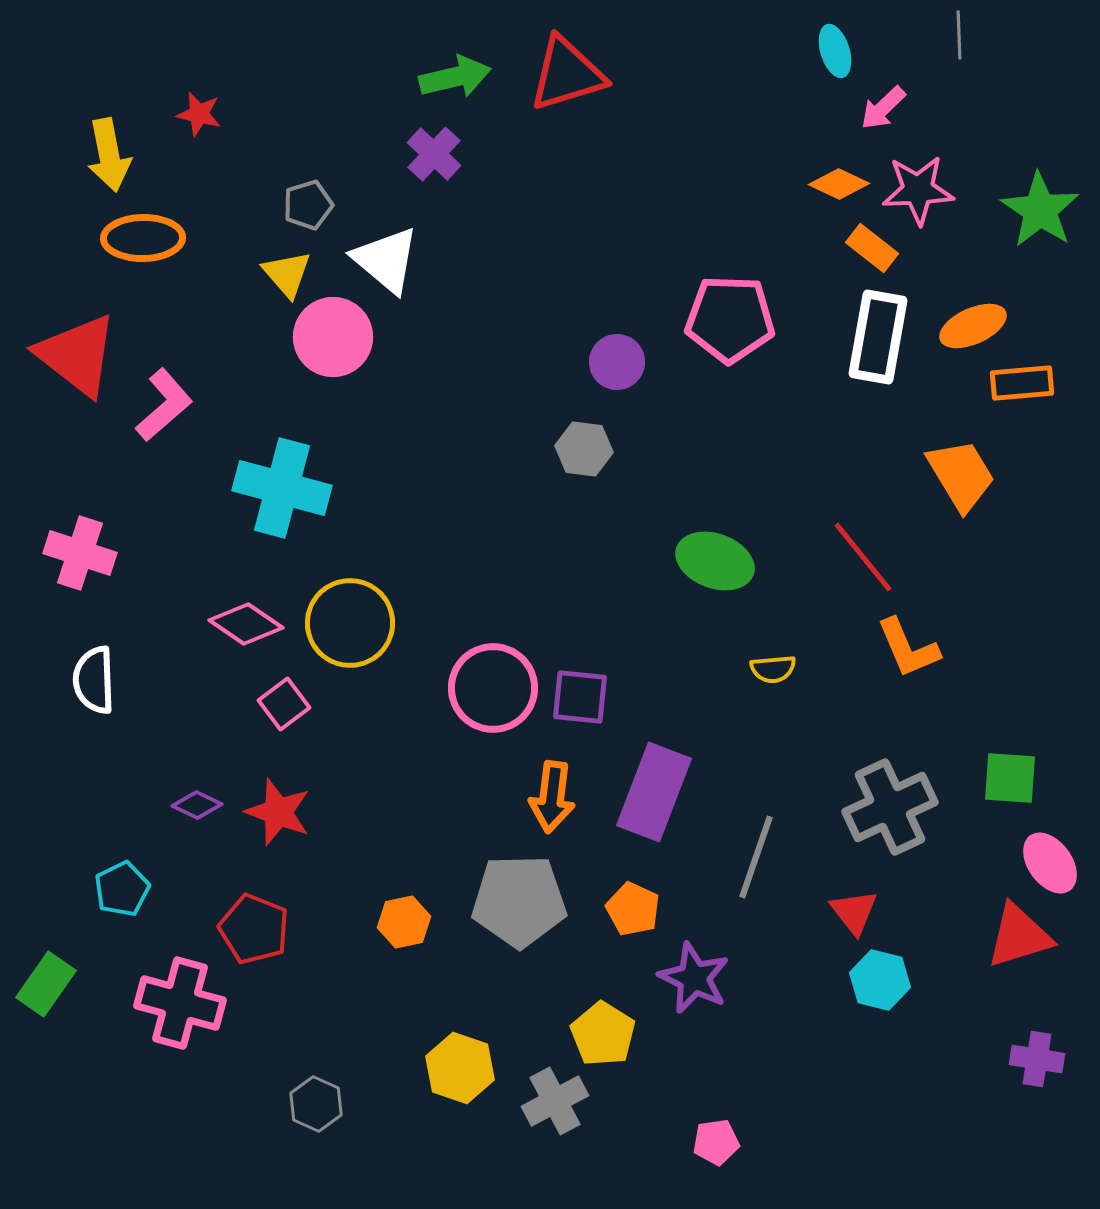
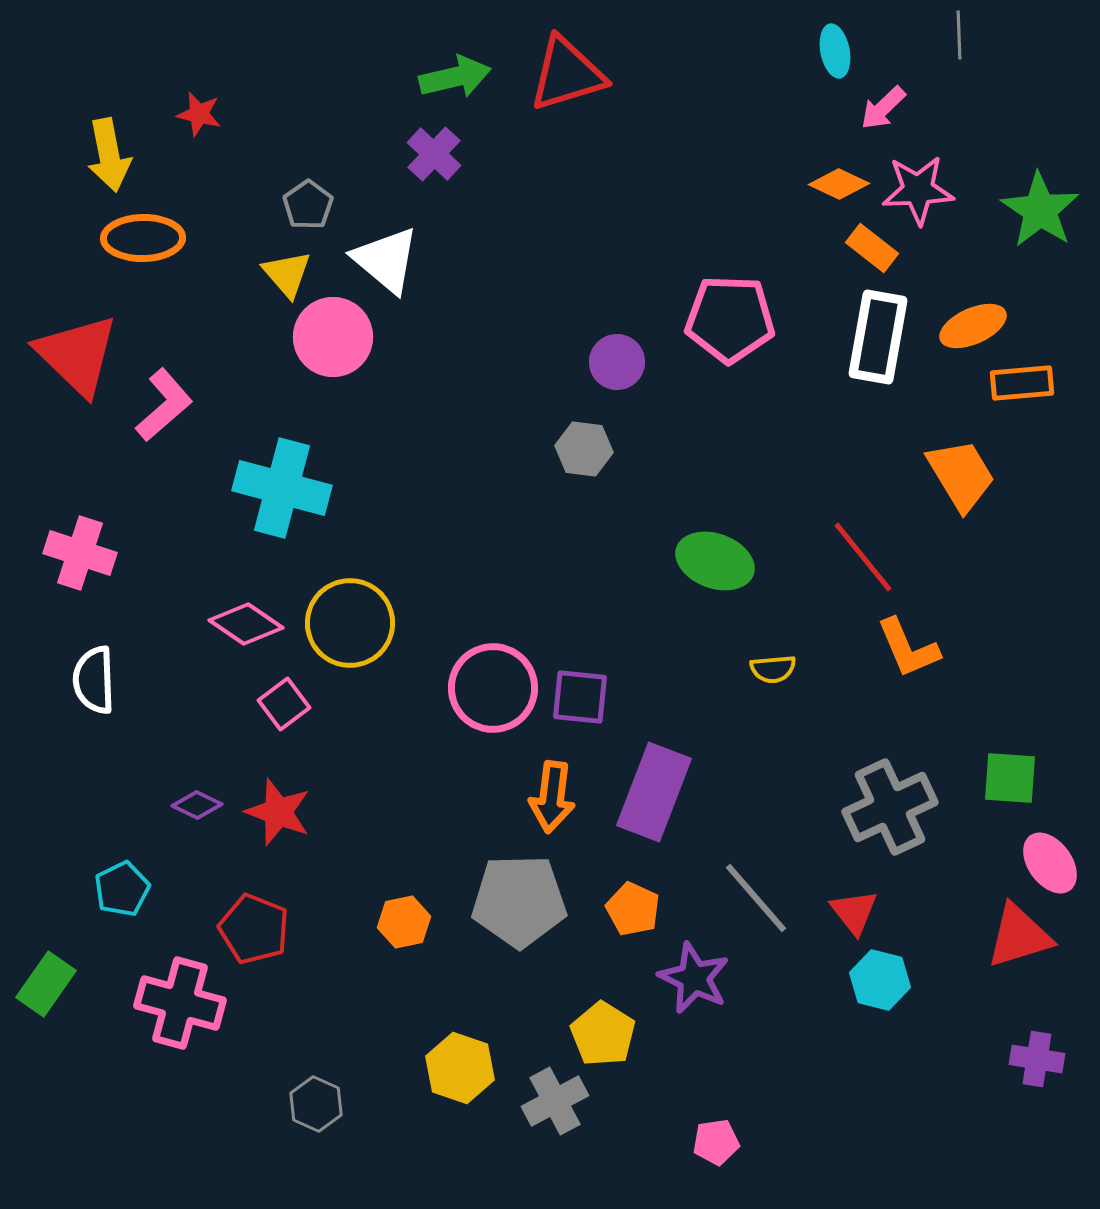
cyan ellipse at (835, 51): rotated 6 degrees clockwise
gray pentagon at (308, 205): rotated 18 degrees counterclockwise
red triangle at (77, 355): rotated 6 degrees clockwise
gray line at (756, 857): moved 41 px down; rotated 60 degrees counterclockwise
